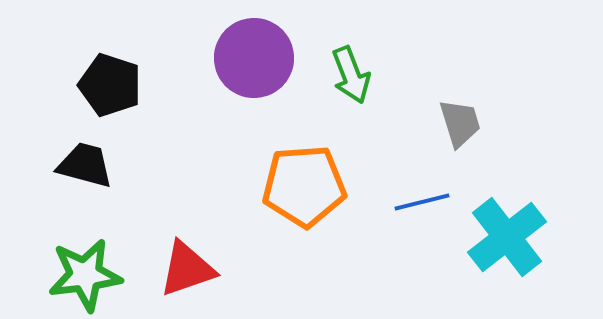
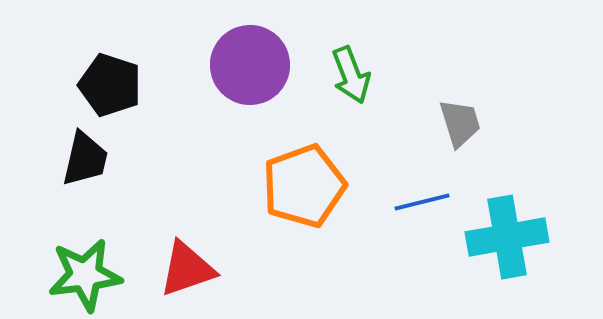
purple circle: moved 4 px left, 7 px down
black trapezoid: moved 6 px up; rotated 88 degrees clockwise
orange pentagon: rotated 16 degrees counterclockwise
cyan cross: rotated 28 degrees clockwise
